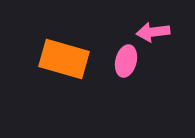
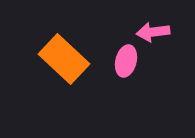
orange rectangle: rotated 27 degrees clockwise
